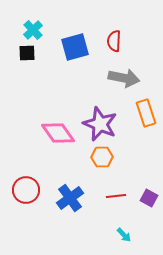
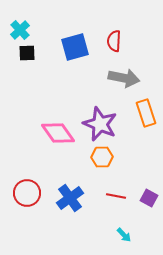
cyan cross: moved 13 px left
red circle: moved 1 px right, 3 px down
red line: rotated 18 degrees clockwise
